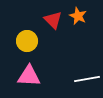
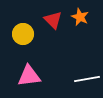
orange star: moved 2 px right, 1 px down
yellow circle: moved 4 px left, 7 px up
pink triangle: rotated 10 degrees counterclockwise
